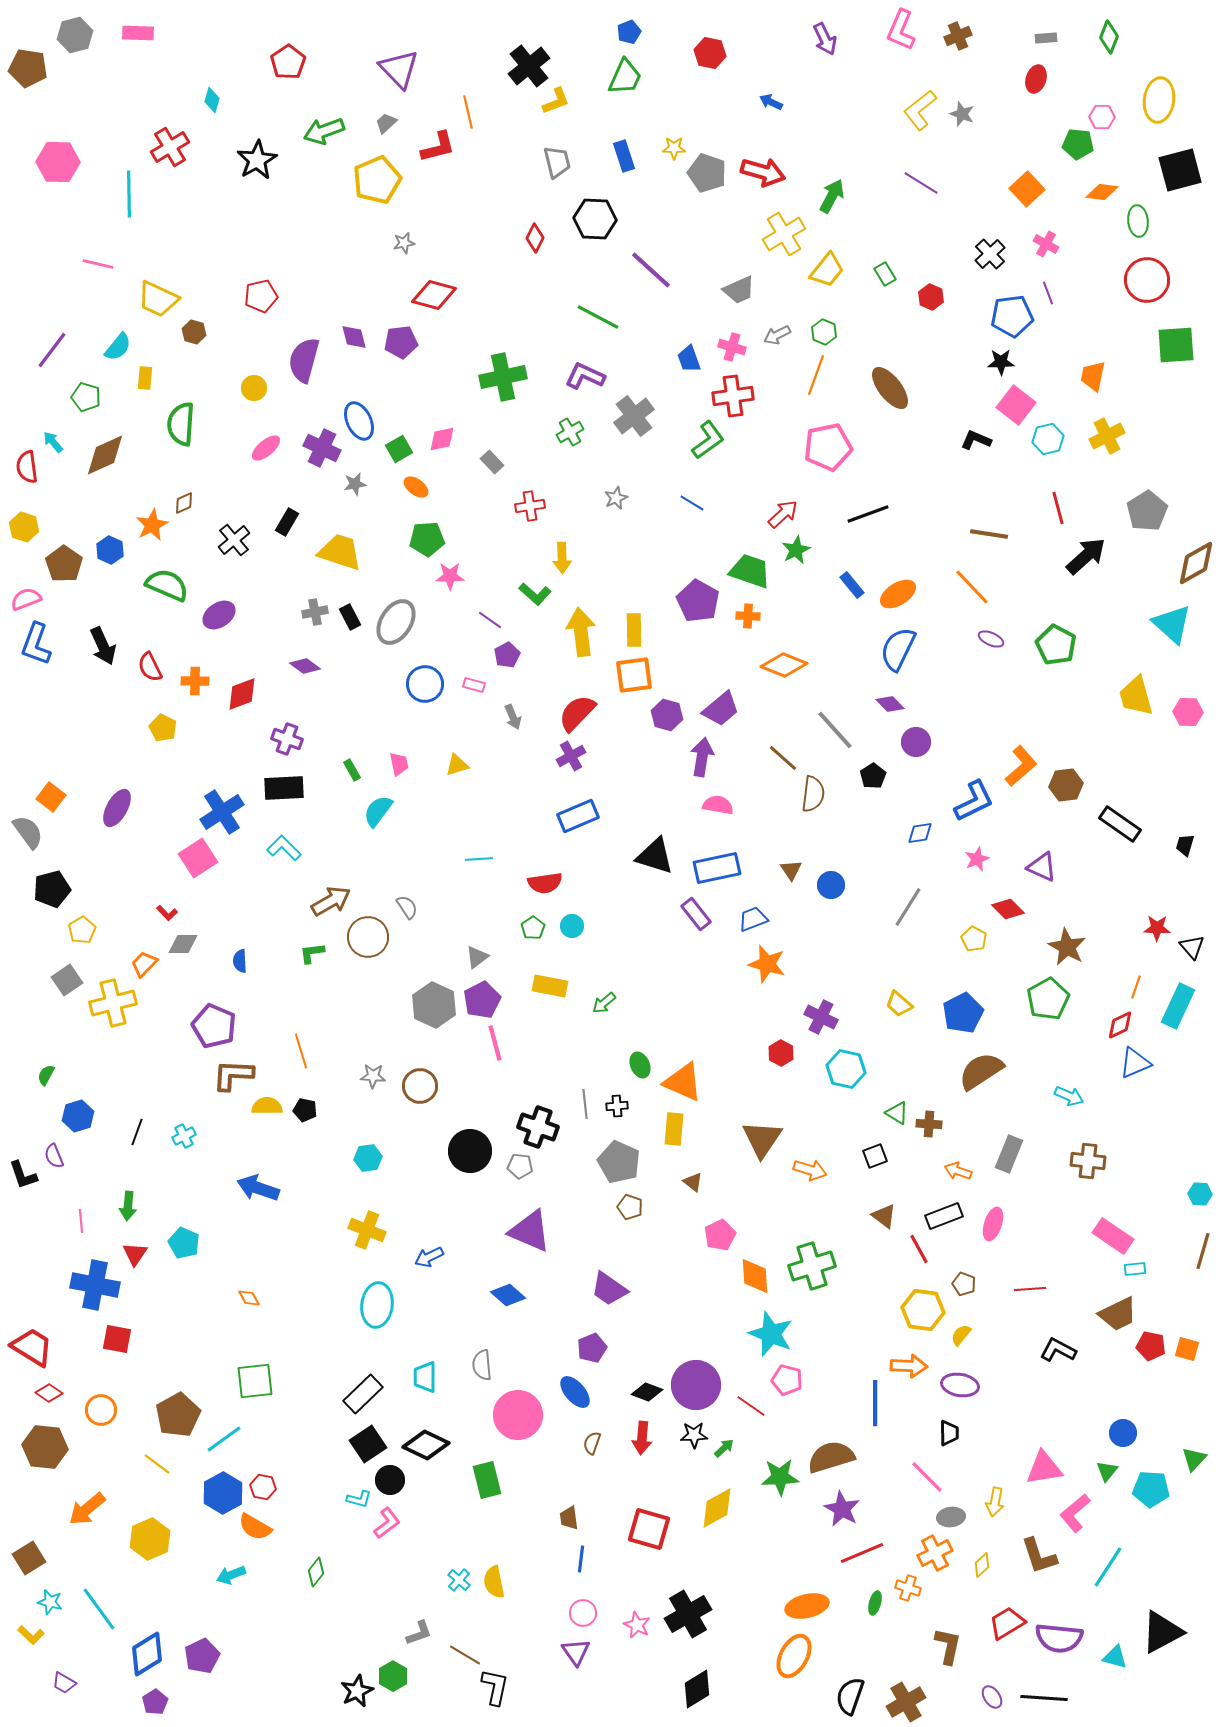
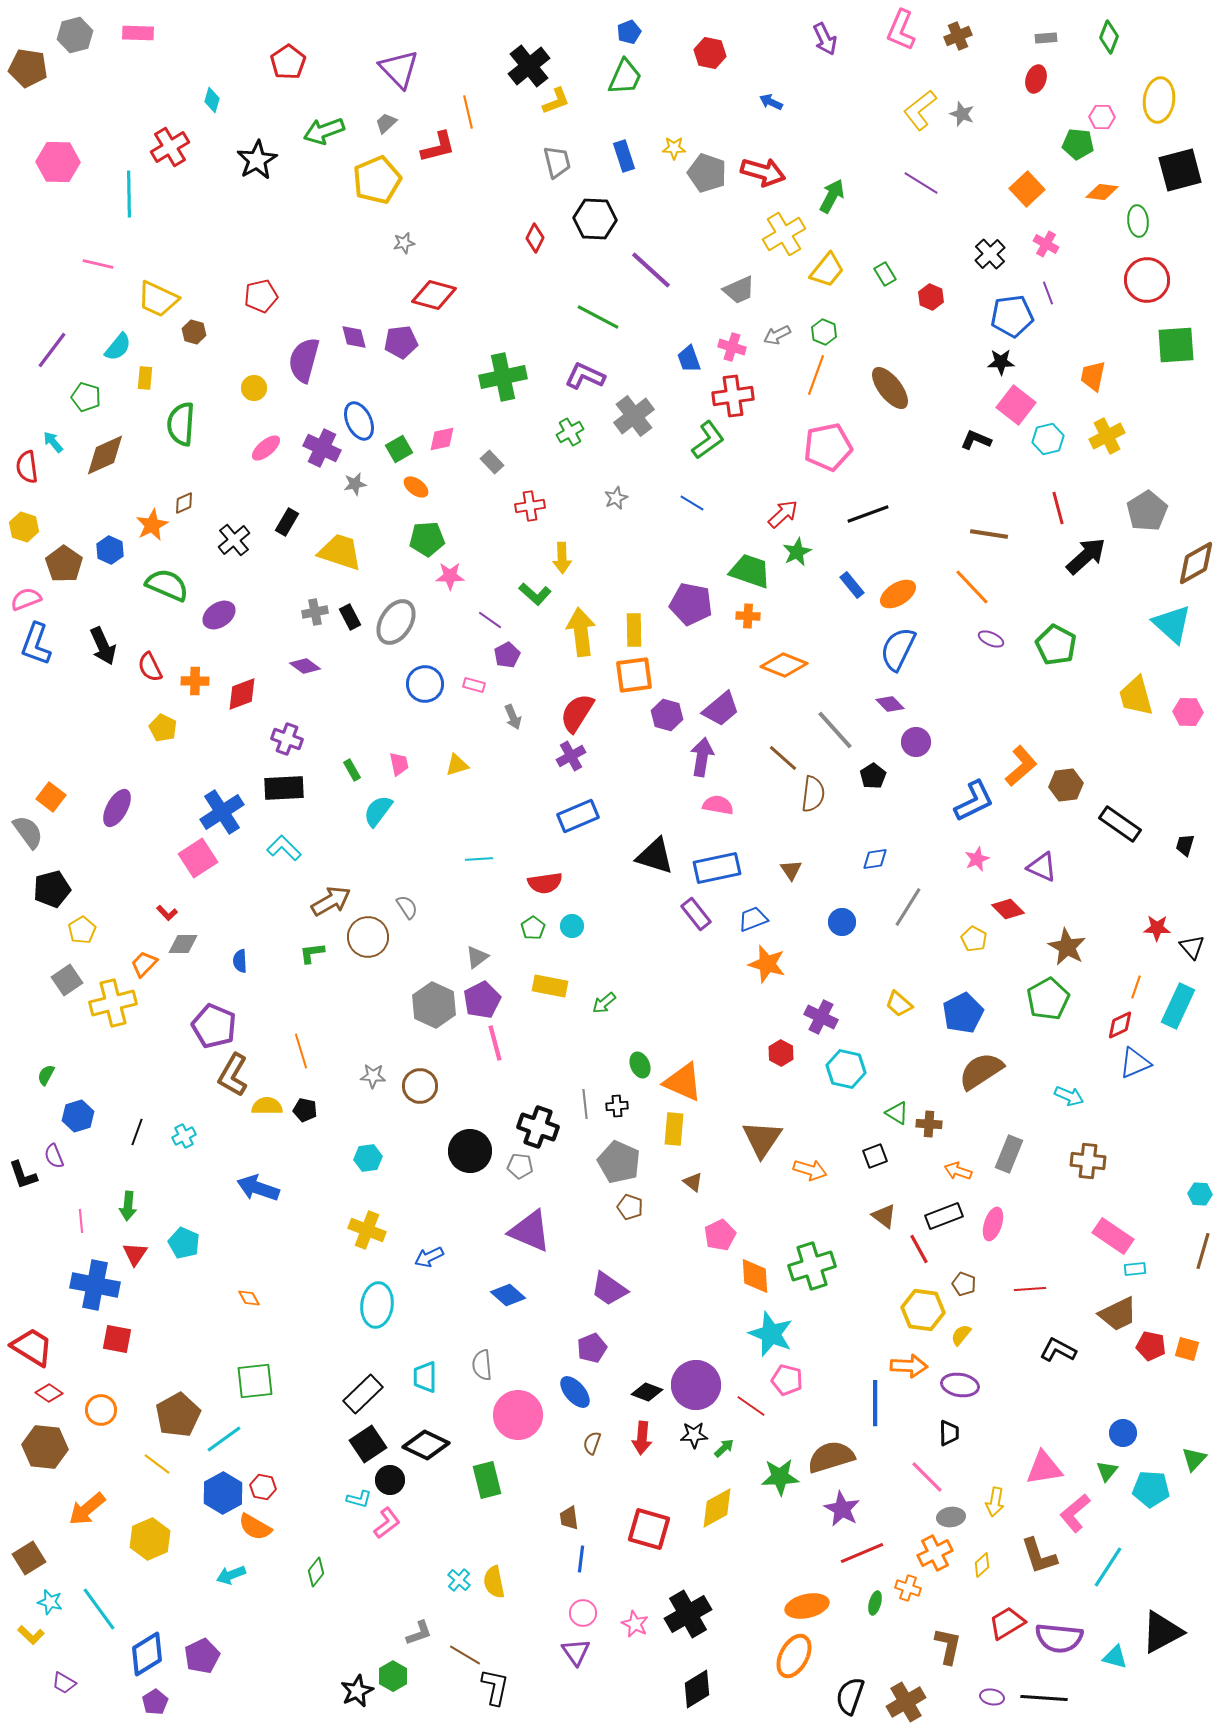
green star at (796, 550): moved 1 px right, 2 px down
purple pentagon at (698, 601): moved 7 px left, 3 px down; rotated 18 degrees counterclockwise
red semicircle at (577, 713): rotated 12 degrees counterclockwise
blue diamond at (920, 833): moved 45 px left, 26 px down
blue circle at (831, 885): moved 11 px right, 37 px down
brown L-shape at (233, 1075): rotated 63 degrees counterclockwise
pink star at (637, 1625): moved 2 px left, 1 px up
purple ellipse at (992, 1697): rotated 45 degrees counterclockwise
